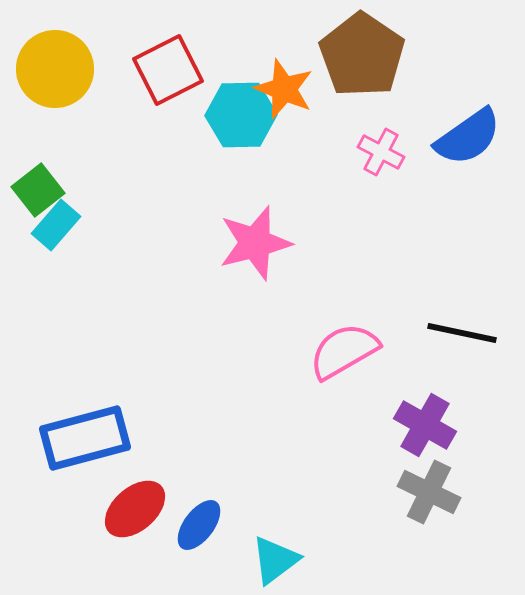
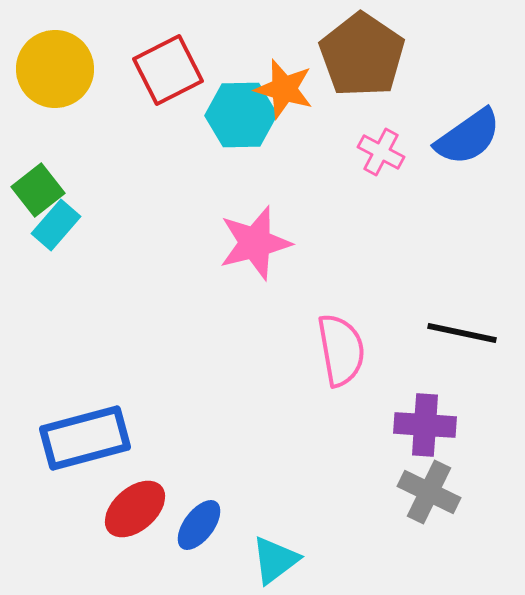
orange star: rotated 6 degrees counterclockwise
pink semicircle: moved 3 px left, 1 px up; rotated 110 degrees clockwise
purple cross: rotated 26 degrees counterclockwise
